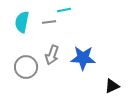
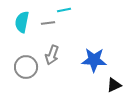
gray line: moved 1 px left, 1 px down
blue star: moved 11 px right, 2 px down
black triangle: moved 2 px right, 1 px up
